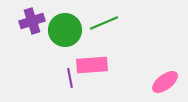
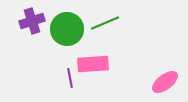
green line: moved 1 px right
green circle: moved 2 px right, 1 px up
pink rectangle: moved 1 px right, 1 px up
